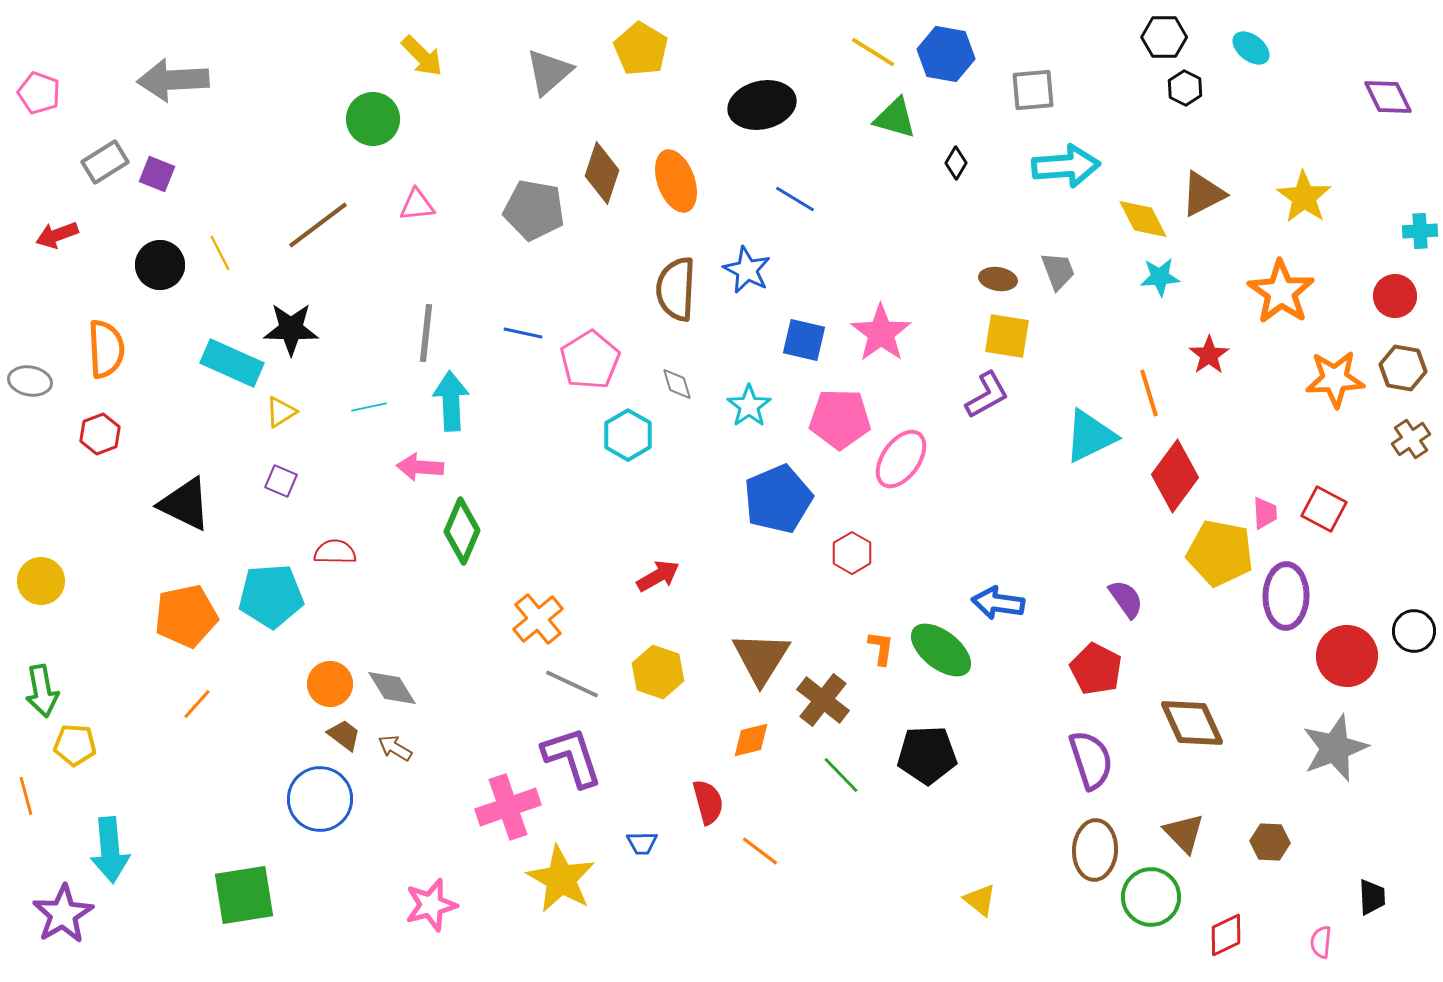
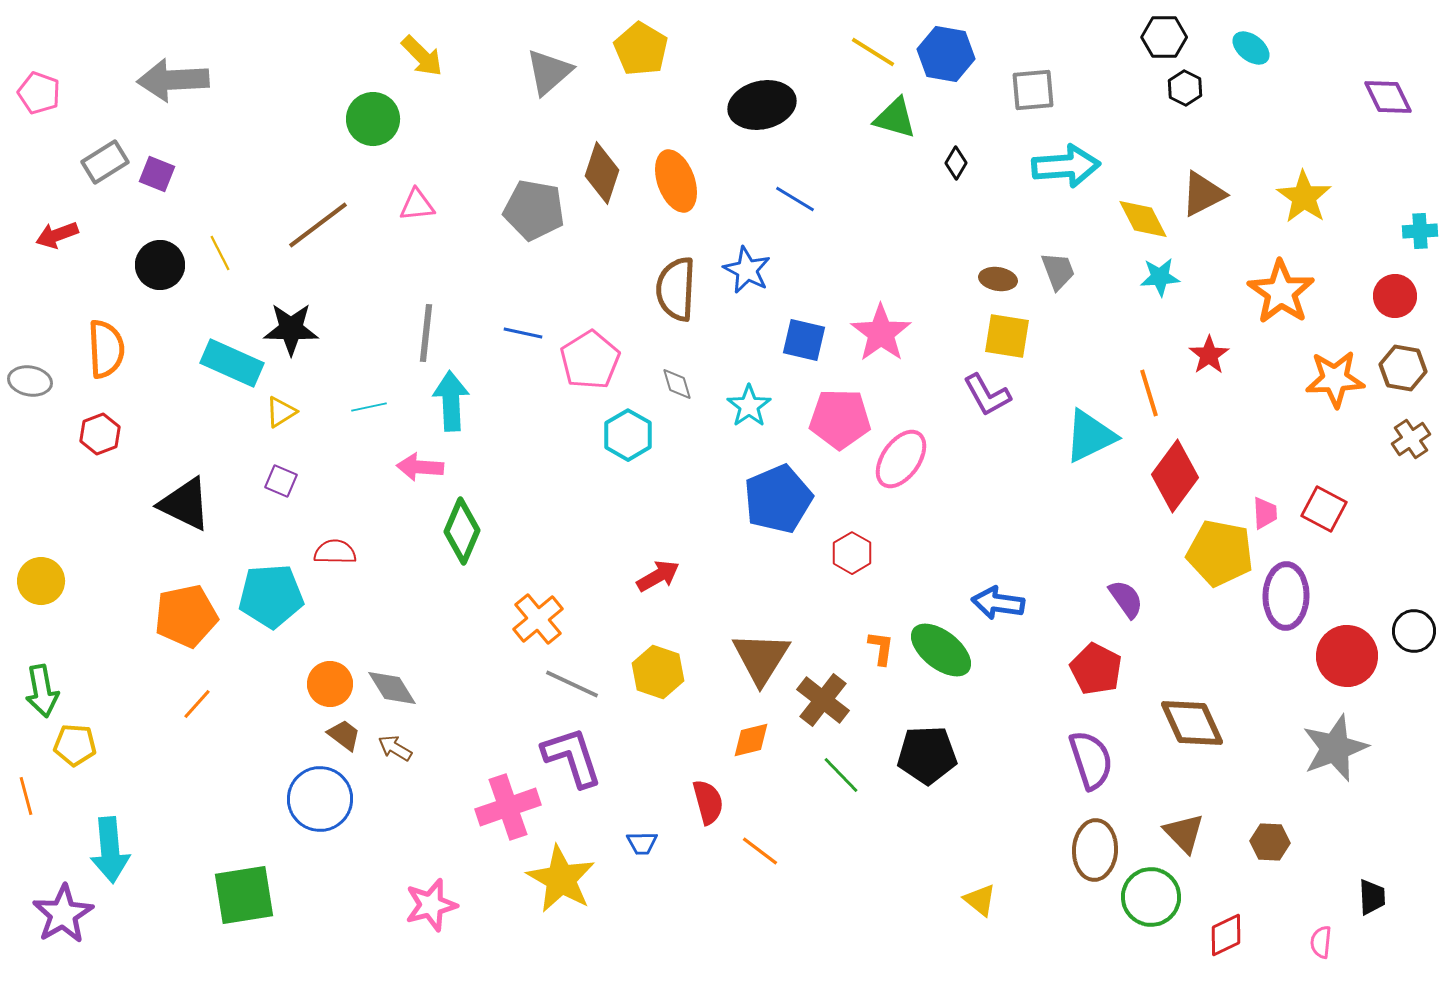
purple L-shape at (987, 395): rotated 90 degrees clockwise
